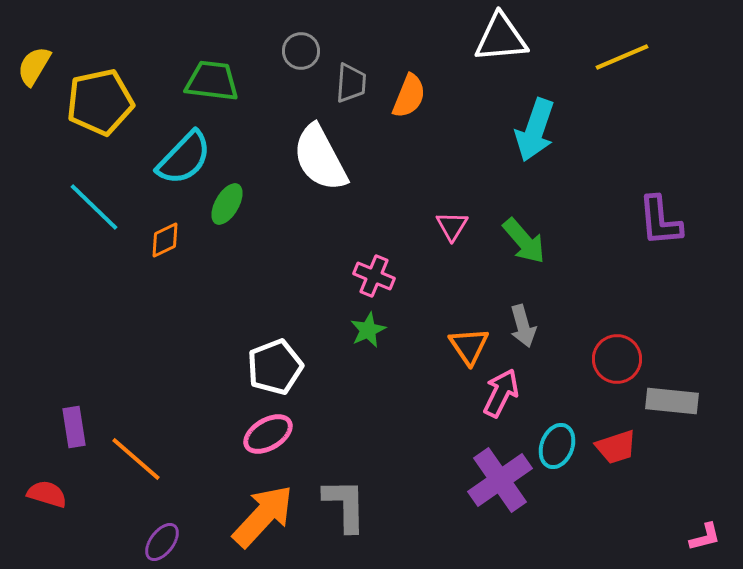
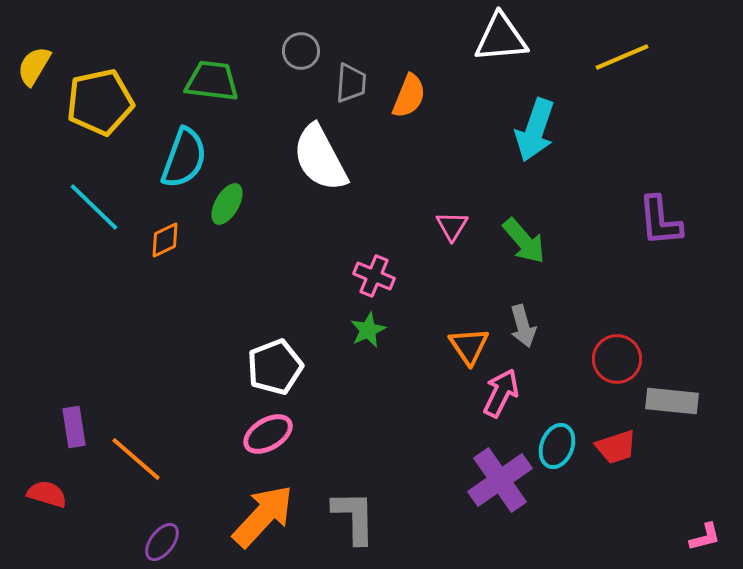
cyan semicircle: rotated 24 degrees counterclockwise
gray L-shape: moved 9 px right, 12 px down
